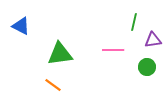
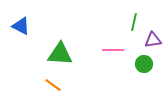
green triangle: rotated 12 degrees clockwise
green circle: moved 3 px left, 3 px up
